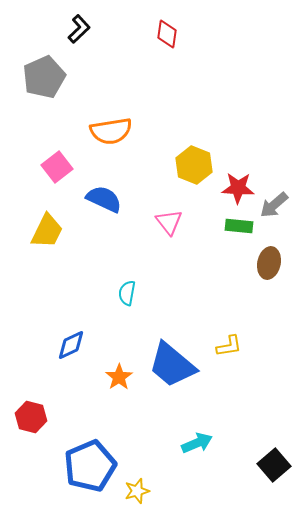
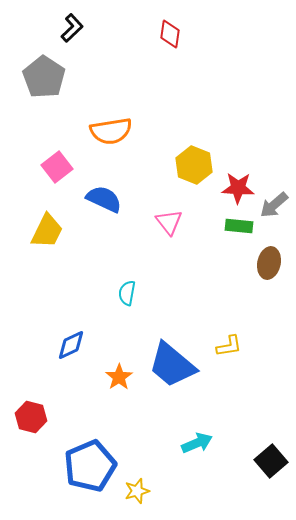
black L-shape: moved 7 px left, 1 px up
red diamond: moved 3 px right
gray pentagon: rotated 15 degrees counterclockwise
black square: moved 3 px left, 4 px up
